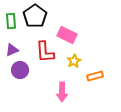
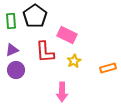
purple circle: moved 4 px left
orange rectangle: moved 13 px right, 8 px up
